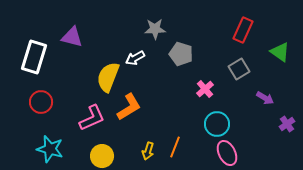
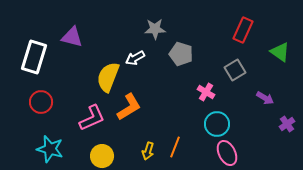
gray square: moved 4 px left, 1 px down
pink cross: moved 1 px right, 3 px down; rotated 18 degrees counterclockwise
